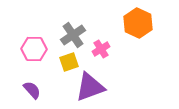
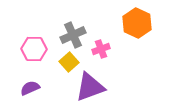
orange hexagon: moved 1 px left
gray cross: rotated 10 degrees clockwise
pink cross: rotated 12 degrees clockwise
yellow square: rotated 24 degrees counterclockwise
purple semicircle: moved 2 px left, 2 px up; rotated 72 degrees counterclockwise
